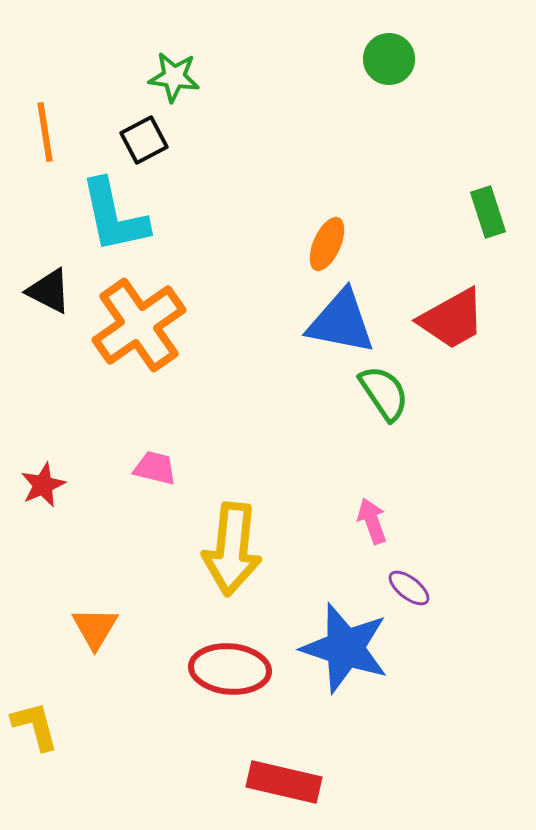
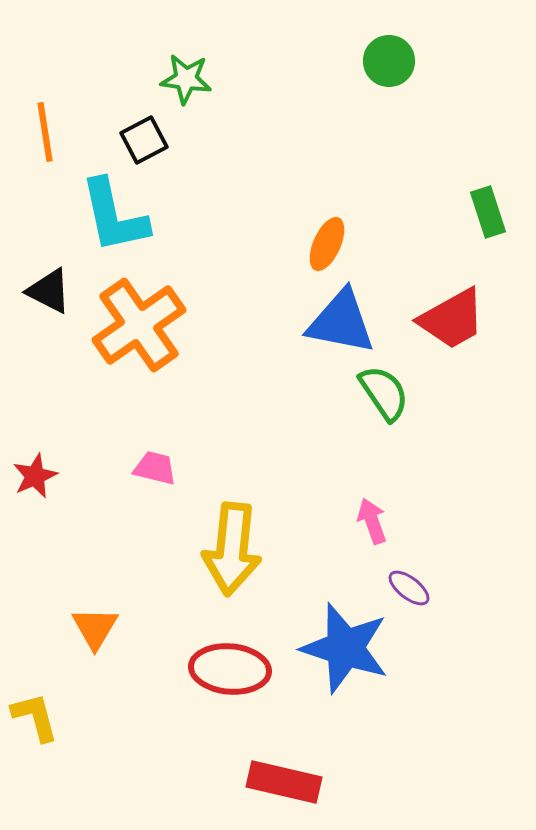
green circle: moved 2 px down
green star: moved 12 px right, 2 px down
red star: moved 8 px left, 9 px up
yellow L-shape: moved 9 px up
